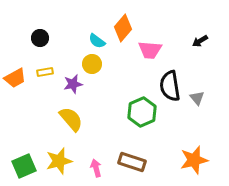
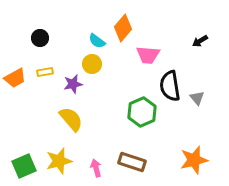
pink trapezoid: moved 2 px left, 5 px down
